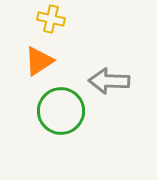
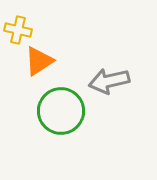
yellow cross: moved 33 px left, 11 px down
gray arrow: rotated 15 degrees counterclockwise
